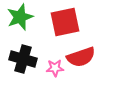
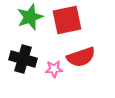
green star: moved 10 px right
red square: moved 2 px right, 2 px up
pink star: moved 1 px left, 1 px down
